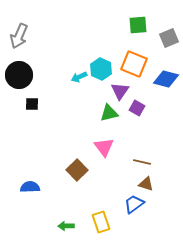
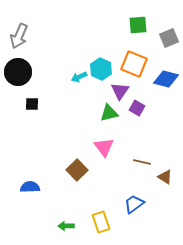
black circle: moved 1 px left, 3 px up
brown triangle: moved 19 px right, 7 px up; rotated 14 degrees clockwise
